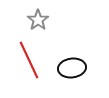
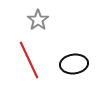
black ellipse: moved 2 px right, 4 px up
